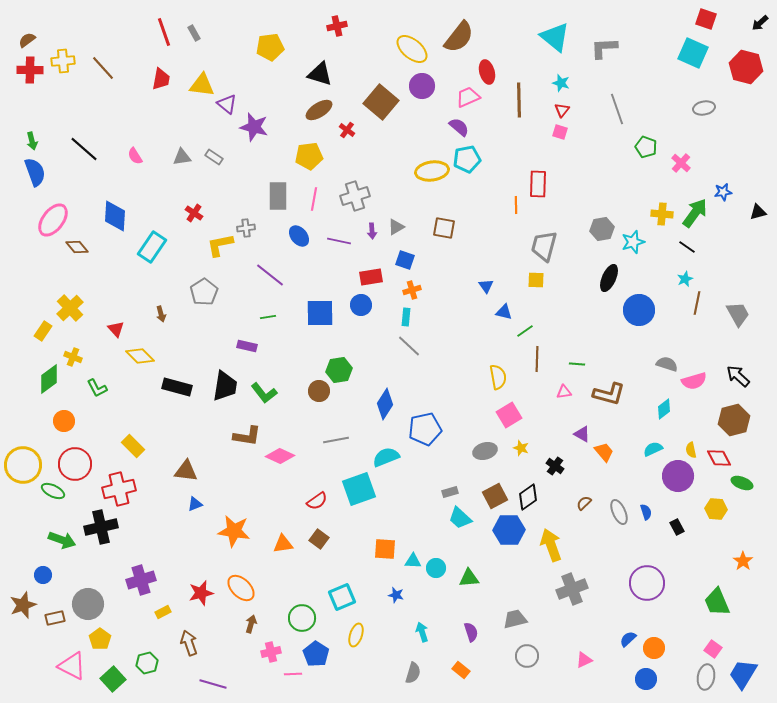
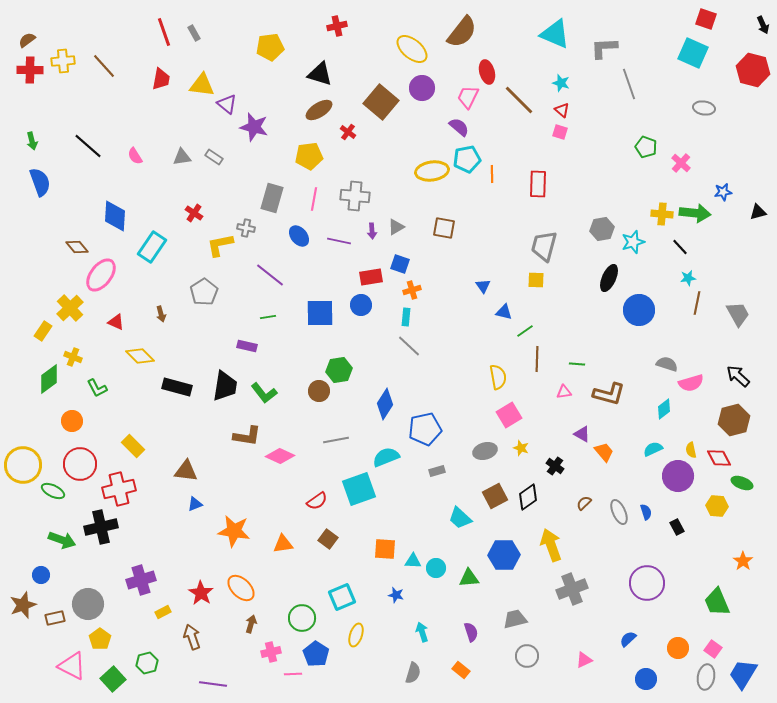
black arrow at (760, 23): moved 3 px right, 2 px down; rotated 72 degrees counterclockwise
brown semicircle at (459, 37): moved 3 px right, 5 px up
cyan triangle at (555, 37): moved 3 px up; rotated 16 degrees counterclockwise
red hexagon at (746, 67): moved 7 px right, 3 px down
brown line at (103, 68): moved 1 px right, 2 px up
purple circle at (422, 86): moved 2 px down
pink trapezoid at (468, 97): rotated 40 degrees counterclockwise
brown line at (519, 100): rotated 44 degrees counterclockwise
gray ellipse at (704, 108): rotated 20 degrees clockwise
gray line at (617, 109): moved 12 px right, 25 px up
red triangle at (562, 110): rotated 28 degrees counterclockwise
red cross at (347, 130): moved 1 px right, 2 px down
black line at (84, 149): moved 4 px right, 3 px up
blue semicircle at (35, 172): moved 5 px right, 10 px down
gray rectangle at (278, 196): moved 6 px left, 2 px down; rotated 16 degrees clockwise
gray cross at (355, 196): rotated 24 degrees clockwise
orange line at (516, 205): moved 24 px left, 31 px up
green arrow at (695, 213): rotated 60 degrees clockwise
pink ellipse at (53, 220): moved 48 px right, 55 px down
gray cross at (246, 228): rotated 18 degrees clockwise
black line at (687, 247): moved 7 px left; rotated 12 degrees clockwise
blue square at (405, 260): moved 5 px left, 4 px down
cyan star at (685, 279): moved 3 px right, 1 px up; rotated 14 degrees clockwise
blue triangle at (486, 286): moved 3 px left
red triangle at (116, 329): moved 7 px up; rotated 24 degrees counterclockwise
pink semicircle at (694, 381): moved 3 px left, 2 px down
orange circle at (64, 421): moved 8 px right
red circle at (75, 464): moved 5 px right
gray rectangle at (450, 492): moved 13 px left, 21 px up
yellow hexagon at (716, 509): moved 1 px right, 3 px up
blue hexagon at (509, 530): moved 5 px left, 25 px down
brown square at (319, 539): moved 9 px right
blue circle at (43, 575): moved 2 px left
red star at (201, 593): rotated 25 degrees counterclockwise
brown arrow at (189, 643): moved 3 px right, 6 px up
orange circle at (654, 648): moved 24 px right
purple line at (213, 684): rotated 8 degrees counterclockwise
